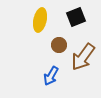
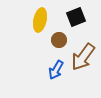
brown circle: moved 5 px up
blue arrow: moved 5 px right, 6 px up
